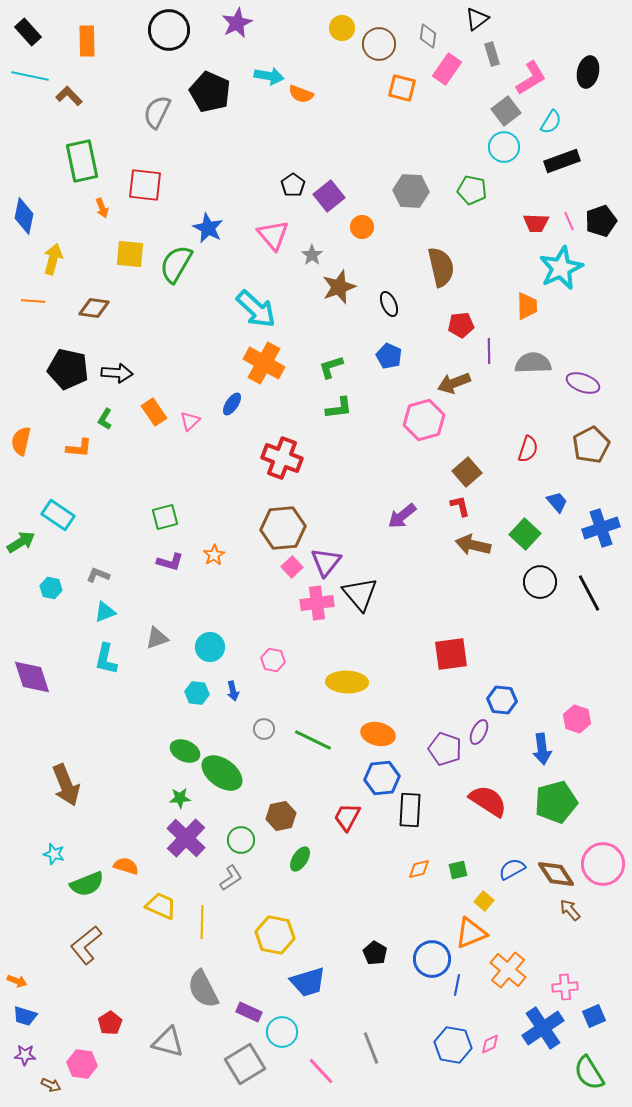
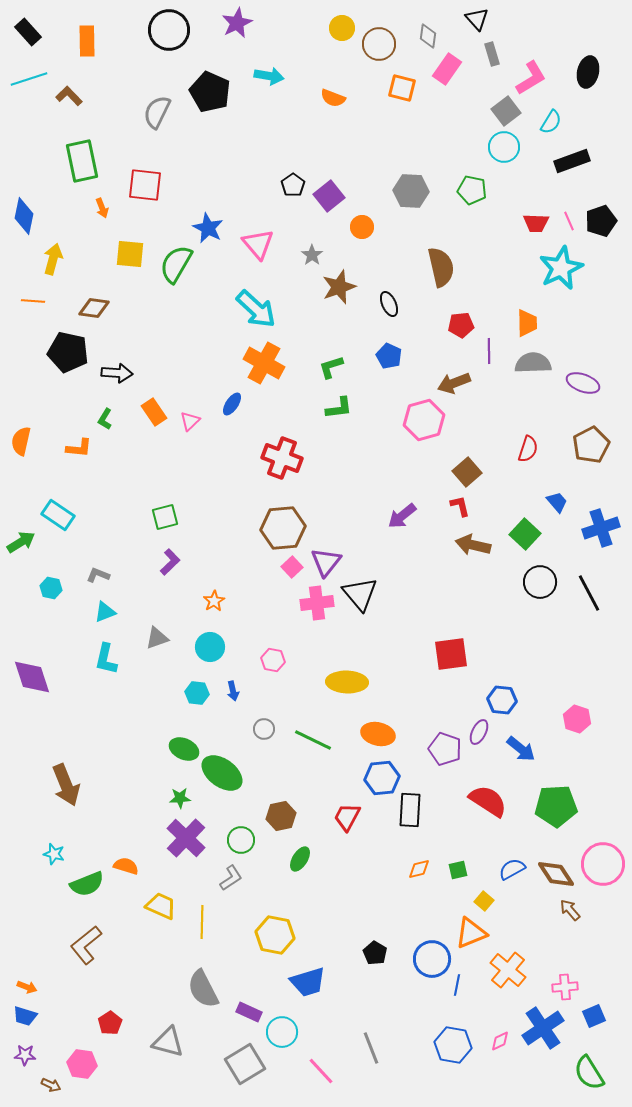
black triangle at (477, 19): rotated 35 degrees counterclockwise
cyan line at (30, 76): moved 1 px left, 3 px down; rotated 30 degrees counterclockwise
orange semicircle at (301, 94): moved 32 px right, 4 px down
black rectangle at (562, 161): moved 10 px right
pink triangle at (273, 235): moved 15 px left, 9 px down
orange trapezoid at (527, 306): moved 17 px down
black pentagon at (68, 369): moved 17 px up
orange star at (214, 555): moved 46 px down
purple L-shape at (170, 562): rotated 60 degrees counterclockwise
blue arrow at (542, 749): moved 21 px left; rotated 44 degrees counterclockwise
green ellipse at (185, 751): moved 1 px left, 2 px up
green pentagon at (556, 802): moved 4 px down; rotated 12 degrees clockwise
orange arrow at (17, 981): moved 10 px right, 6 px down
pink diamond at (490, 1044): moved 10 px right, 3 px up
